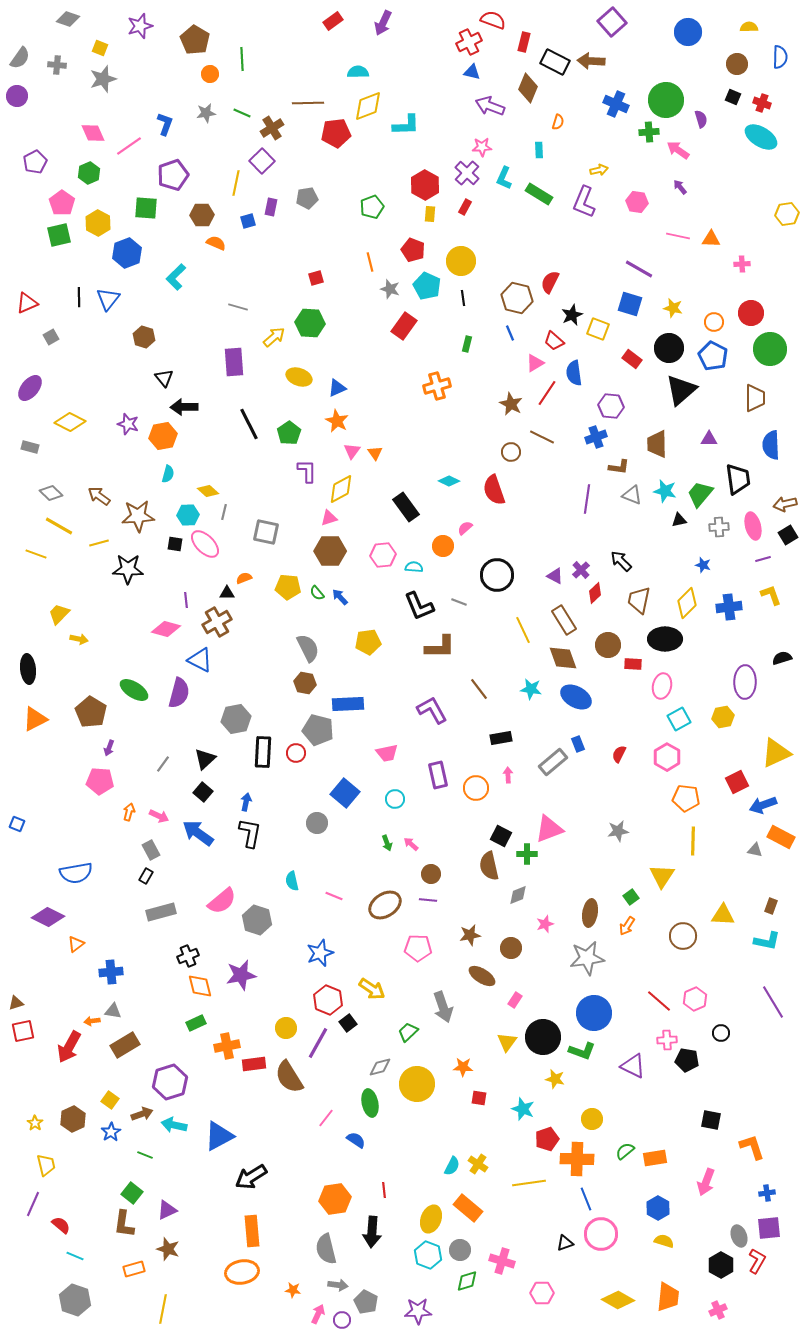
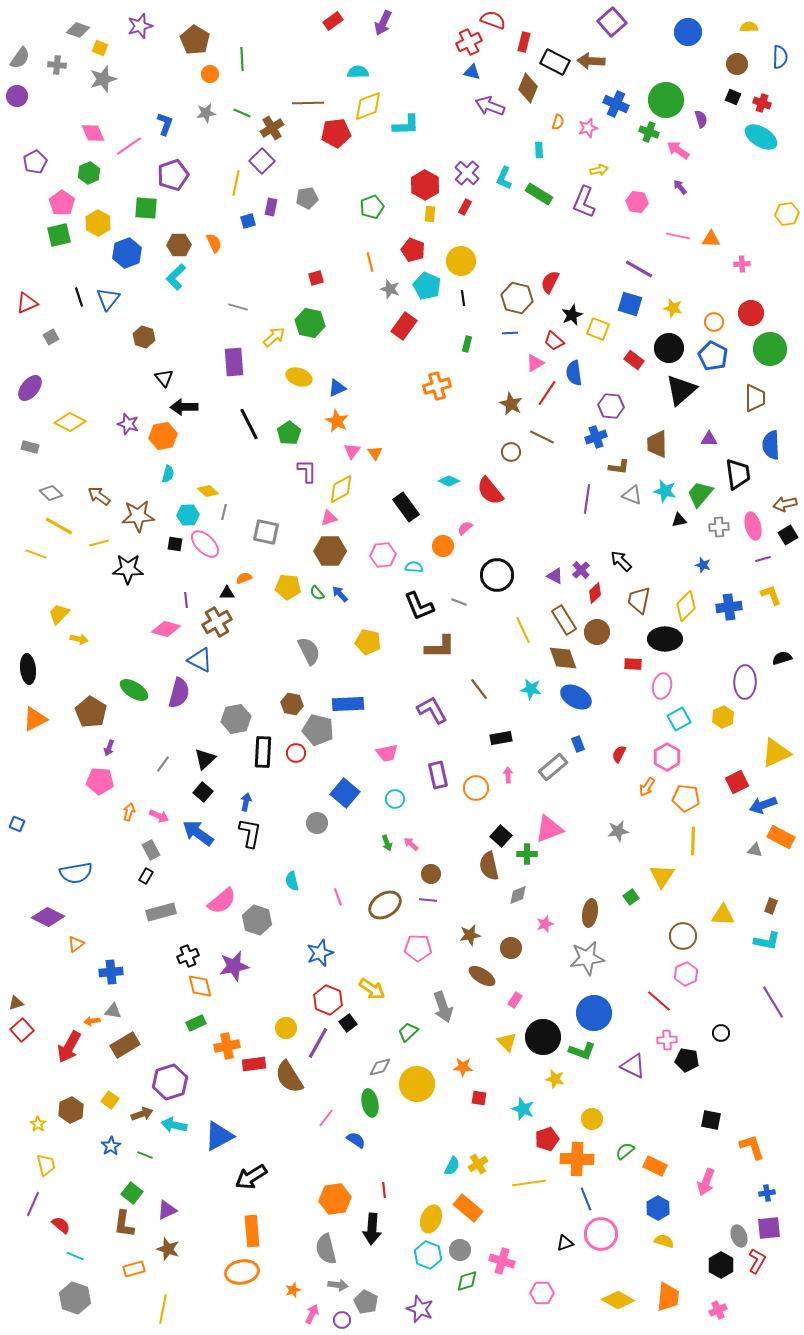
gray diamond at (68, 19): moved 10 px right, 11 px down
green cross at (649, 132): rotated 24 degrees clockwise
pink star at (482, 147): moved 106 px right, 19 px up; rotated 12 degrees counterclockwise
brown hexagon at (202, 215): moved 23 px left, 30 px down
orange semicircle at (216, 243): moved 2 px left; rotated 42 degrees clockwise
black line at (79, 297): rotated 18 degrees counterclockwise
green hexagon at (310, 323): rotated 8 degrees clockwise
blue line at (510, 333): rotated 70 degrees counterclockwise
red rectangle at (632, 359): moved 2 px right, 1 px down
black trapezoid at (738, 479): moved 5 px up
red semicircle at (494, 490): moved 4 px left, 1 px down; rotated 20 degrees counterclockwise
blue arrow at (340, 597): moved 3 px up
yellow diamond at (687, 603): moved 1 px left, 3 px down
yellow pentagon at (368, 642): rotated 20 degrees clockwise
brown circle at (608, 645): moved 11 px left, 13 px up
gray semicircle at (308, 648): moved 1 px right, 3 px down
brown hexagon at (305, 683): moved 13 px left, 21 px down
yellow hexagon at (723, 717): rotated 15 degrees counterclockwise
gray rectangle at (553, 762): moved 5 px down
black square at (501, 836): rotated 15 degrees clockwise
pink line at (334, 896): moved 4 px right, 1 px down; rotated 48 degrees clockwise
orange arrow at (627, 926): moved 20 px right, 139 px up
purple star at (241, 975): moved 7 px left, 9 px up
pink hexagon at (695, 999): moved 9 px left, 25 px up
red square at (23, 1031): moved 1 px left, 1 px up; rotated 30 degrees counterclockwise
yellow triangle at (507, 1042): rotated 20 degrees counterclockwise
brown hexagon at (73, 1119): moved 2 px left, 9 px up
yellow star at (35, 1123): moved 3 px right, 1 px down
blue star at (111, 1132): moved 14 px down
orange rectangle at (655, 1158): moved 8 px down; rotated 35 degrees clockwise
yellow cross at (478, 1164): rotated 24 degrees clockwise
black arrow at (372, 1232): moved 3 px up
orange star at (293, 1290): rotated 28 degrees counterclockwise
gray hexagon at (75, 1300): moved 2 px up
purple star at (418, 1311): moved 2 px right, 2 px up; rotated 24 degrees clockwise
pink arrow at (318, 1314): moved 6 px left
